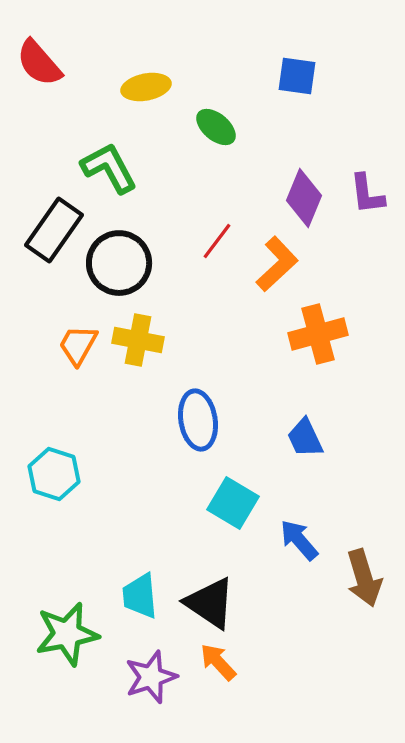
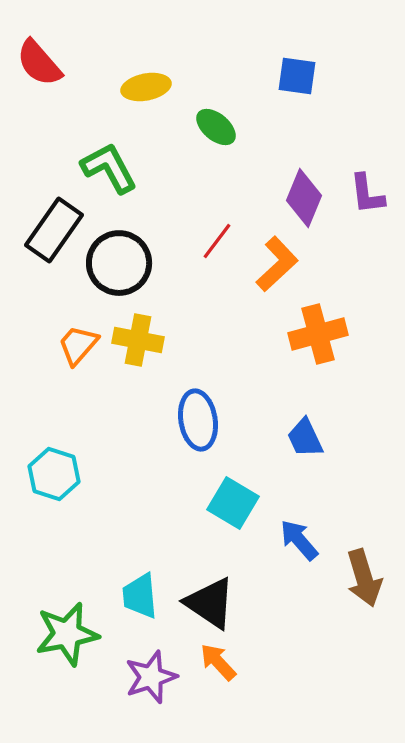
orange trapezoid: rotated 12 degrees clockwise
